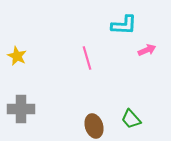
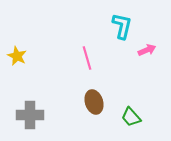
cyan L-shape: moved 2 px left, 1 px down; rotated 80 degrees counterclockwise
gray cross: moved 9 px right, 6 px down
green trapezoid: moved 2 px up
brown ellipse: moved 24 px up
